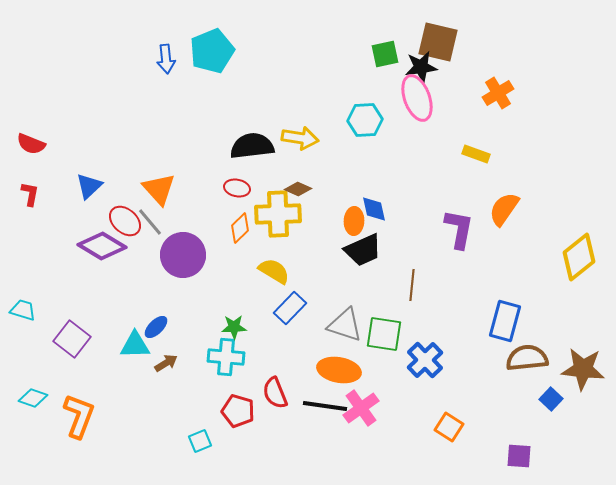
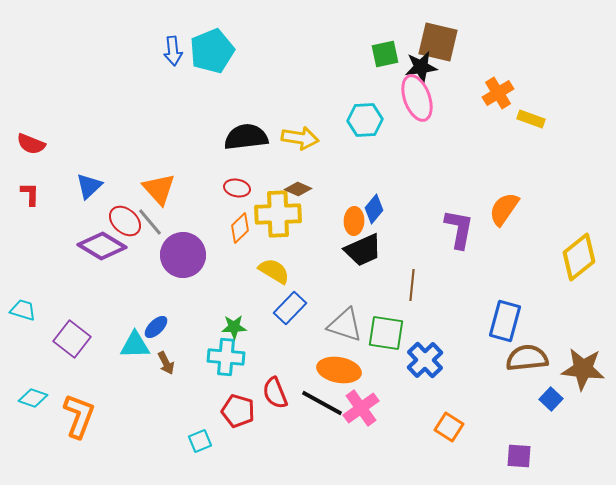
blue arrow at (166, 59): moved 7 px right, 8 px up
black semicircle at (252, 146): moved 6 px left, 9 px up
yellow rectangle at (476, 154): moved 55 px right, 35 px up
red L-shape at (30, 194): rotated 10 degrees counterclockwise
blue diamond at (374, 209): rotated 52 degrees clockwise
green square at (384, 334): moved 2 px right, 1 px up
brown arrow at (166, 363): rotated 95 degrees clockwise
black line at (325, 406): moved 3 px left, 3 px up; rotated 21 degrees clockwise
